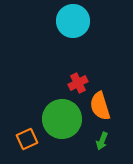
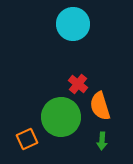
cyan circle: moved 3 px down
red cross: moved 1 px down; rotated 24 degrees counterclockwise
green circle: moved 1 px left, 2 px up
green arrow: rotated 18 degrees counterclockwise
